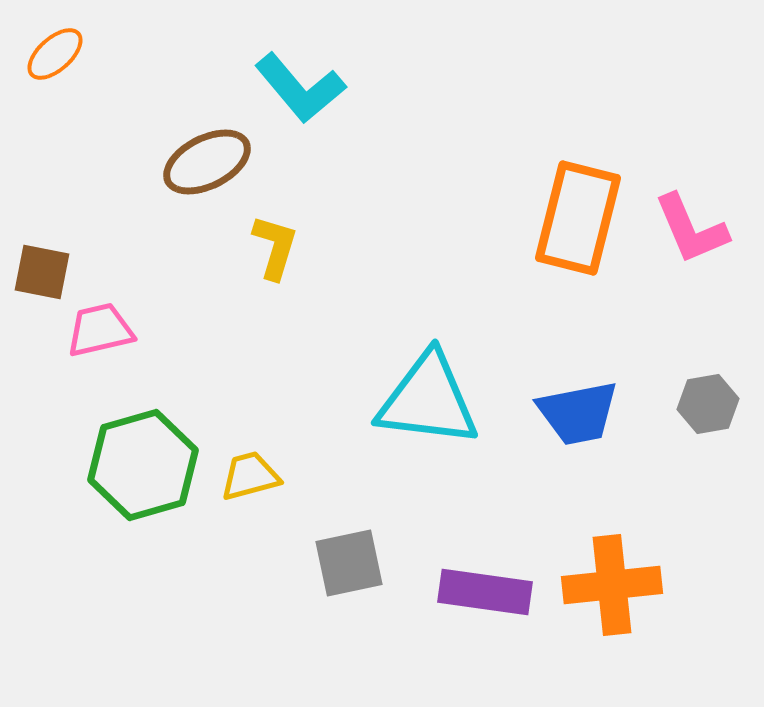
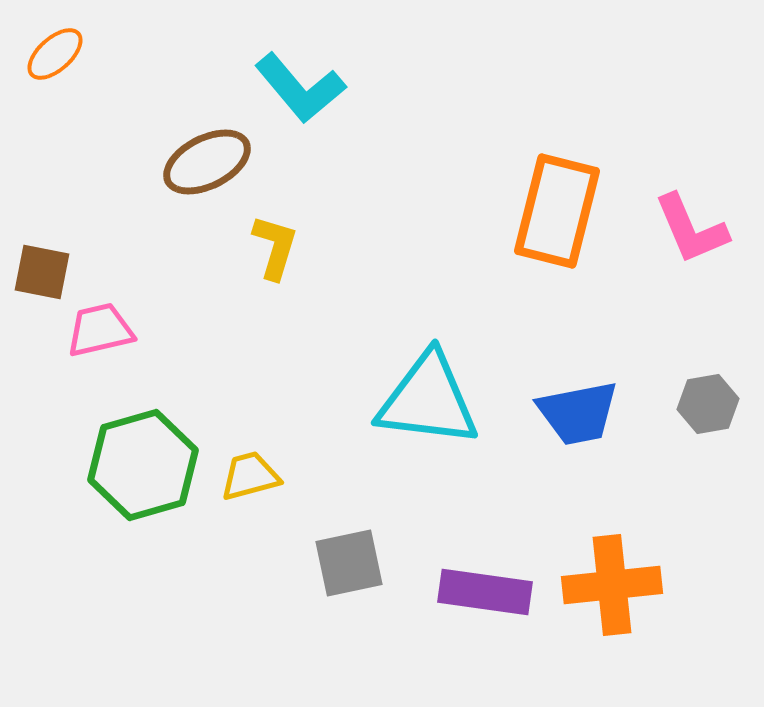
orange rectangle: moved 21 px left, 7 px up
